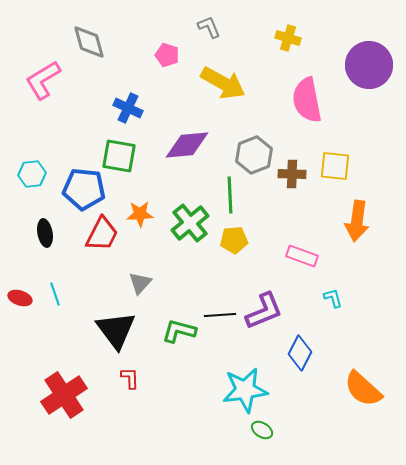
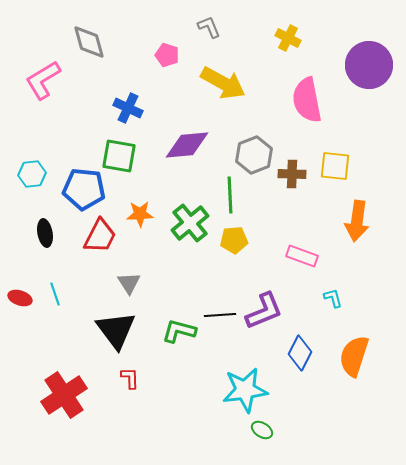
yellow cross: rotated 10 degrees clockwise
red trapezoid: moved 2 px left, 2 px down
gray triangle: moved 11 px left; rotated 15 degrees counterclockwise
orange semicircle: moved 9 px left, 33 px up; rotated 66 degrees clockwise
